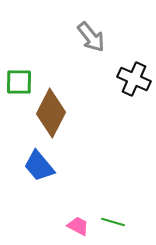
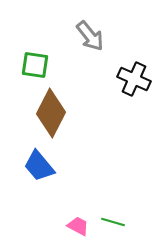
gray arrow: moved 1 px left, 1 px up
green square: moved 16 px right, 17 px up; rotated 8 degrees clockwise
